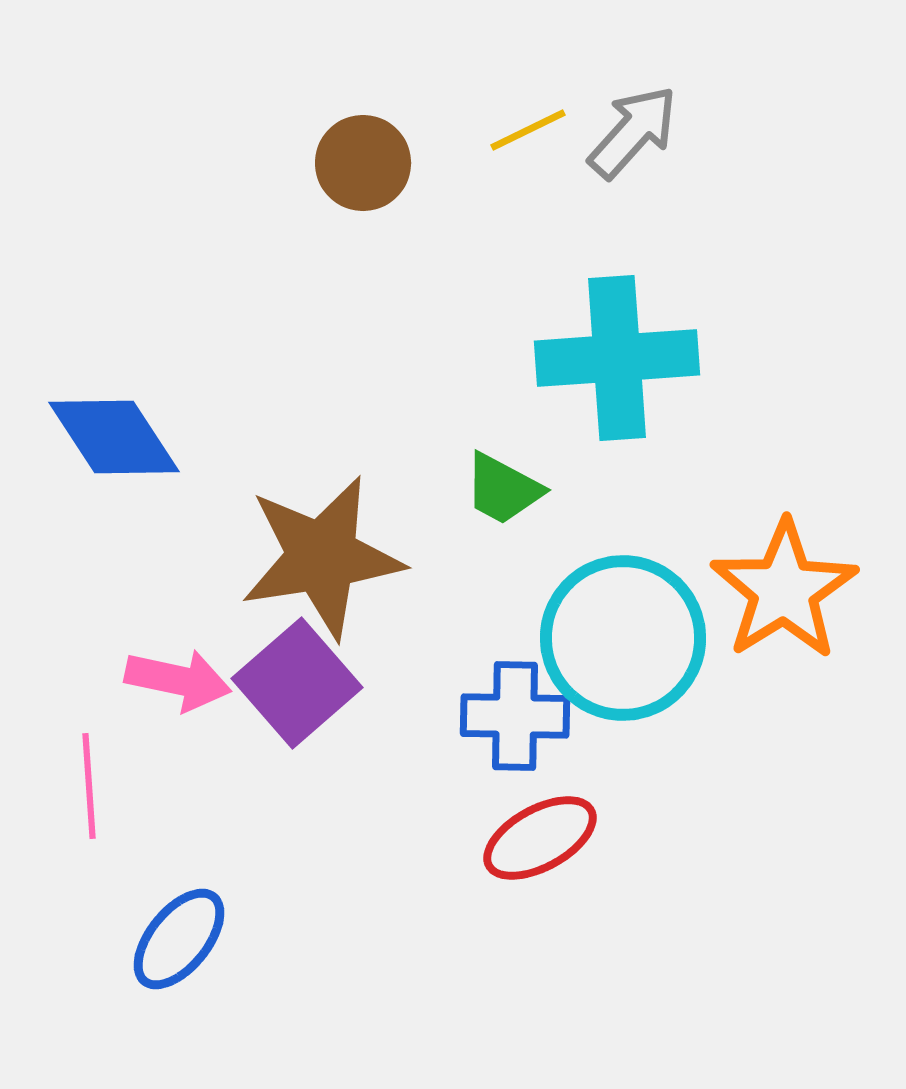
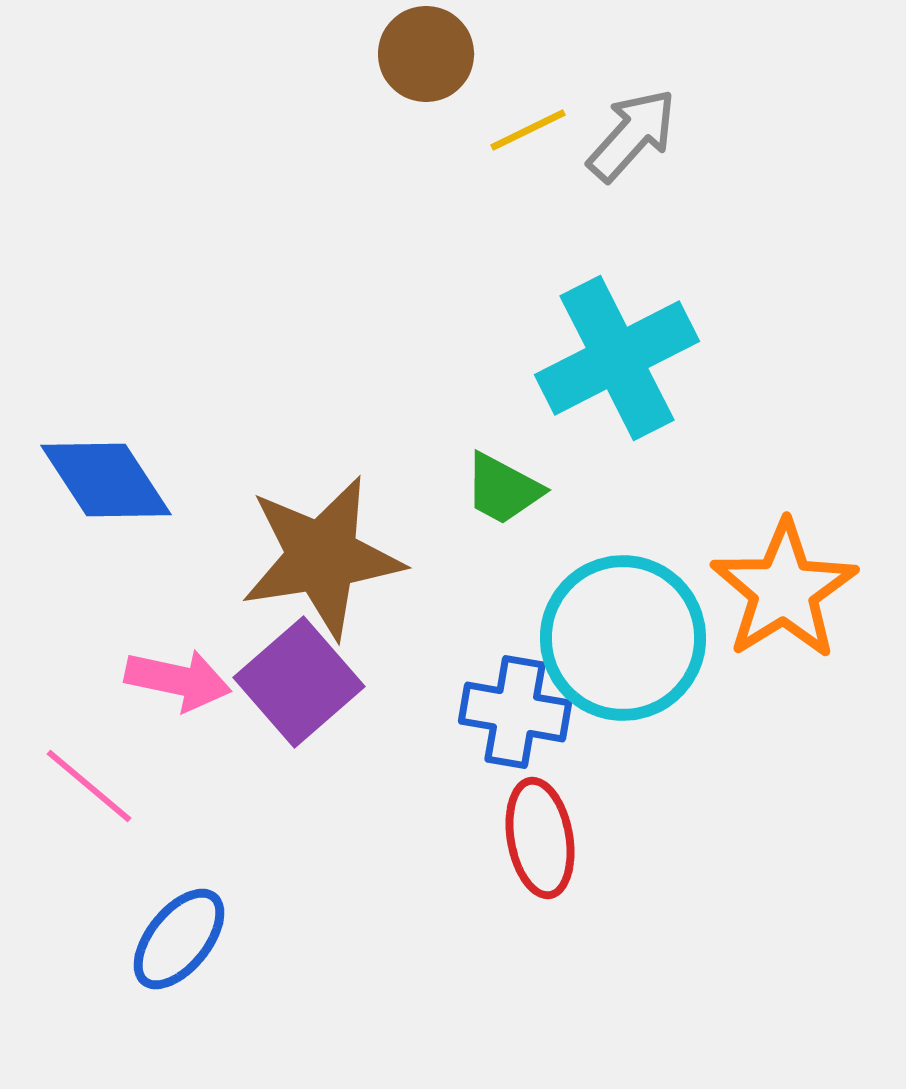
gray arrow: moved 1 px left, 3 px down
brown circle: moved 63 px right, 109 px up
cyan cross: rotated 23 degrees counterclockwise
blue diamond: moved 8 px left, 43 px down
purple square: moved 2 px right, 1 px up
blue cross: moved 4 px up; rotated 9 degrees clockwise
pink line: rotated 46 degrees counterclockwise
red ellipse: rotated 71 degrees counterclockwise
